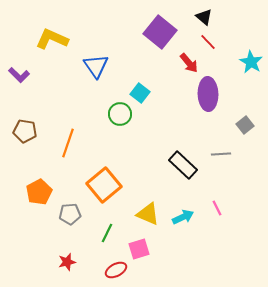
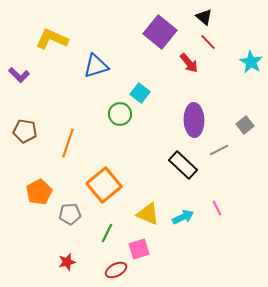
blue triangle: rotated 48 degrees clockwise
purple ellipse: moved 14 px left, 26 px down
gray line: moved 2 px left, 4 px up; rotated 24 degrees counterclockwise
